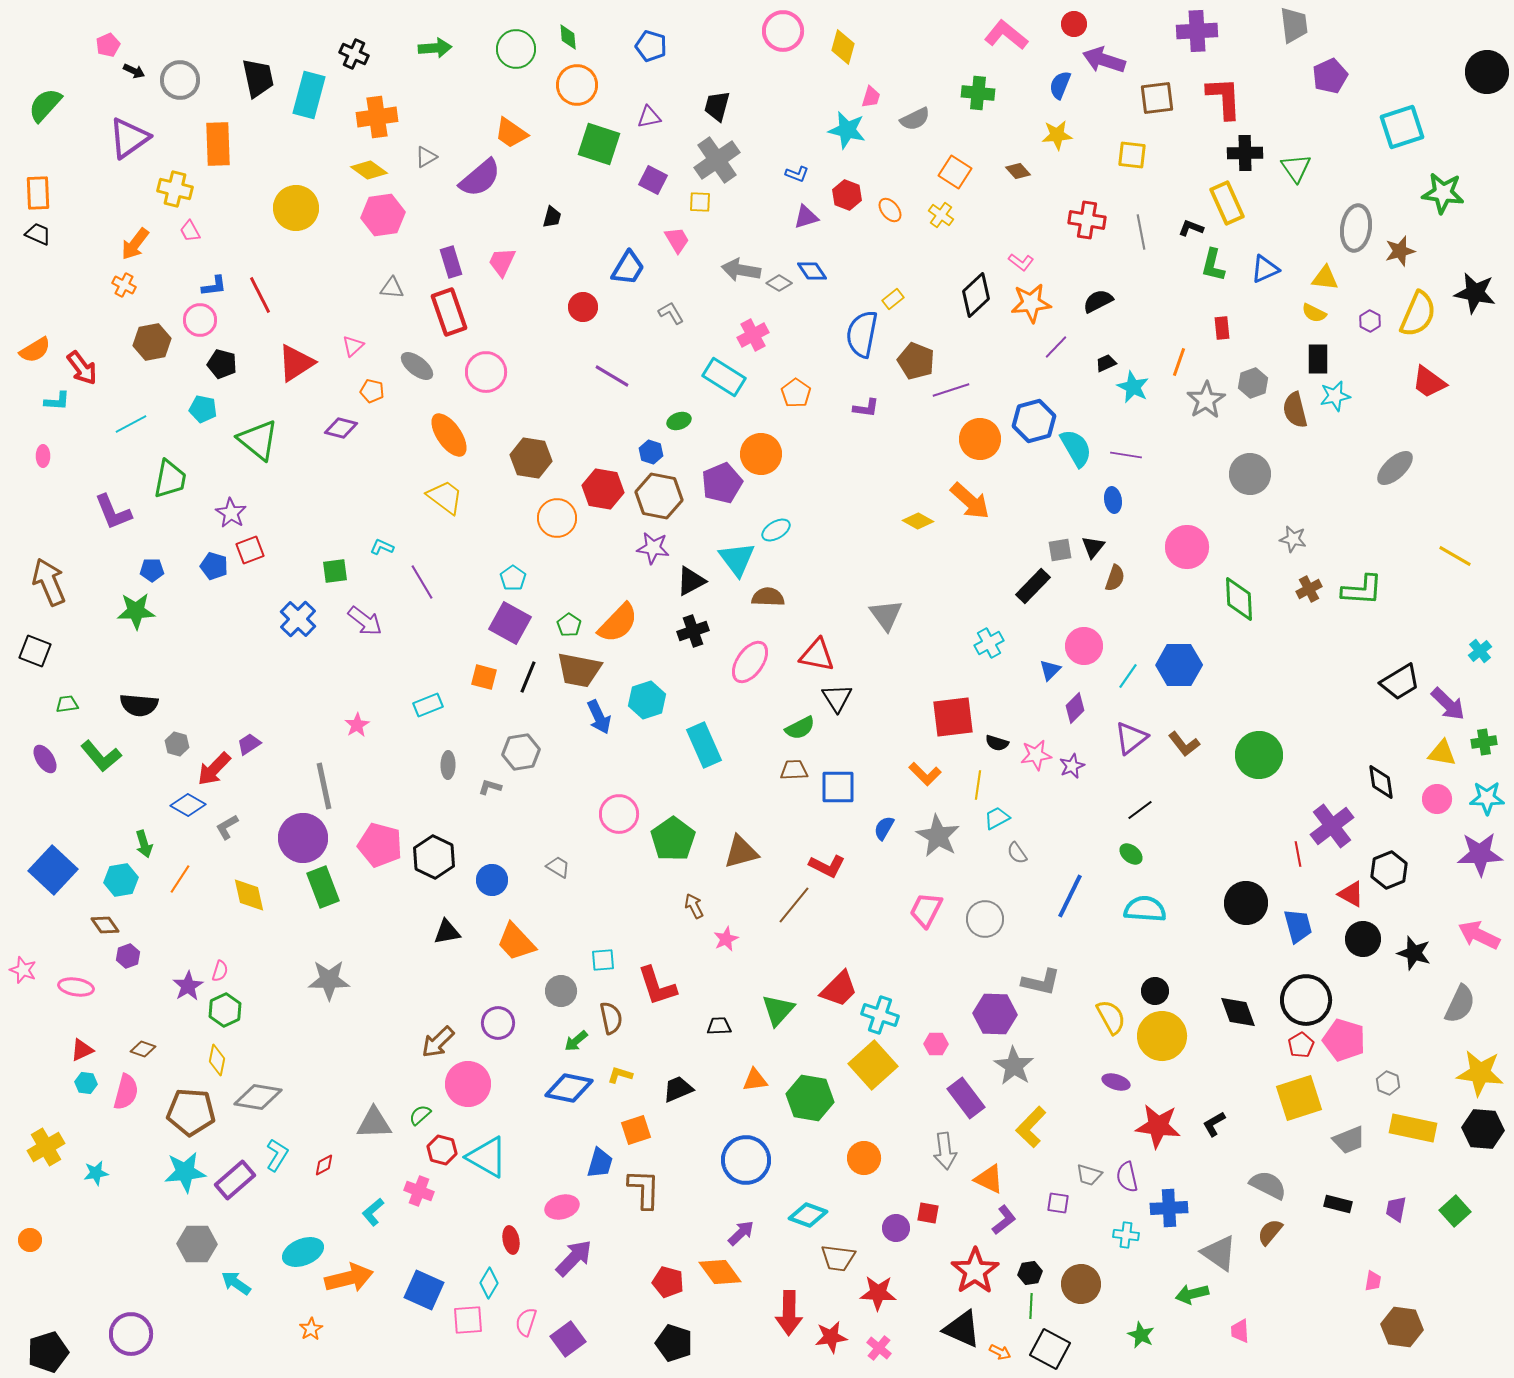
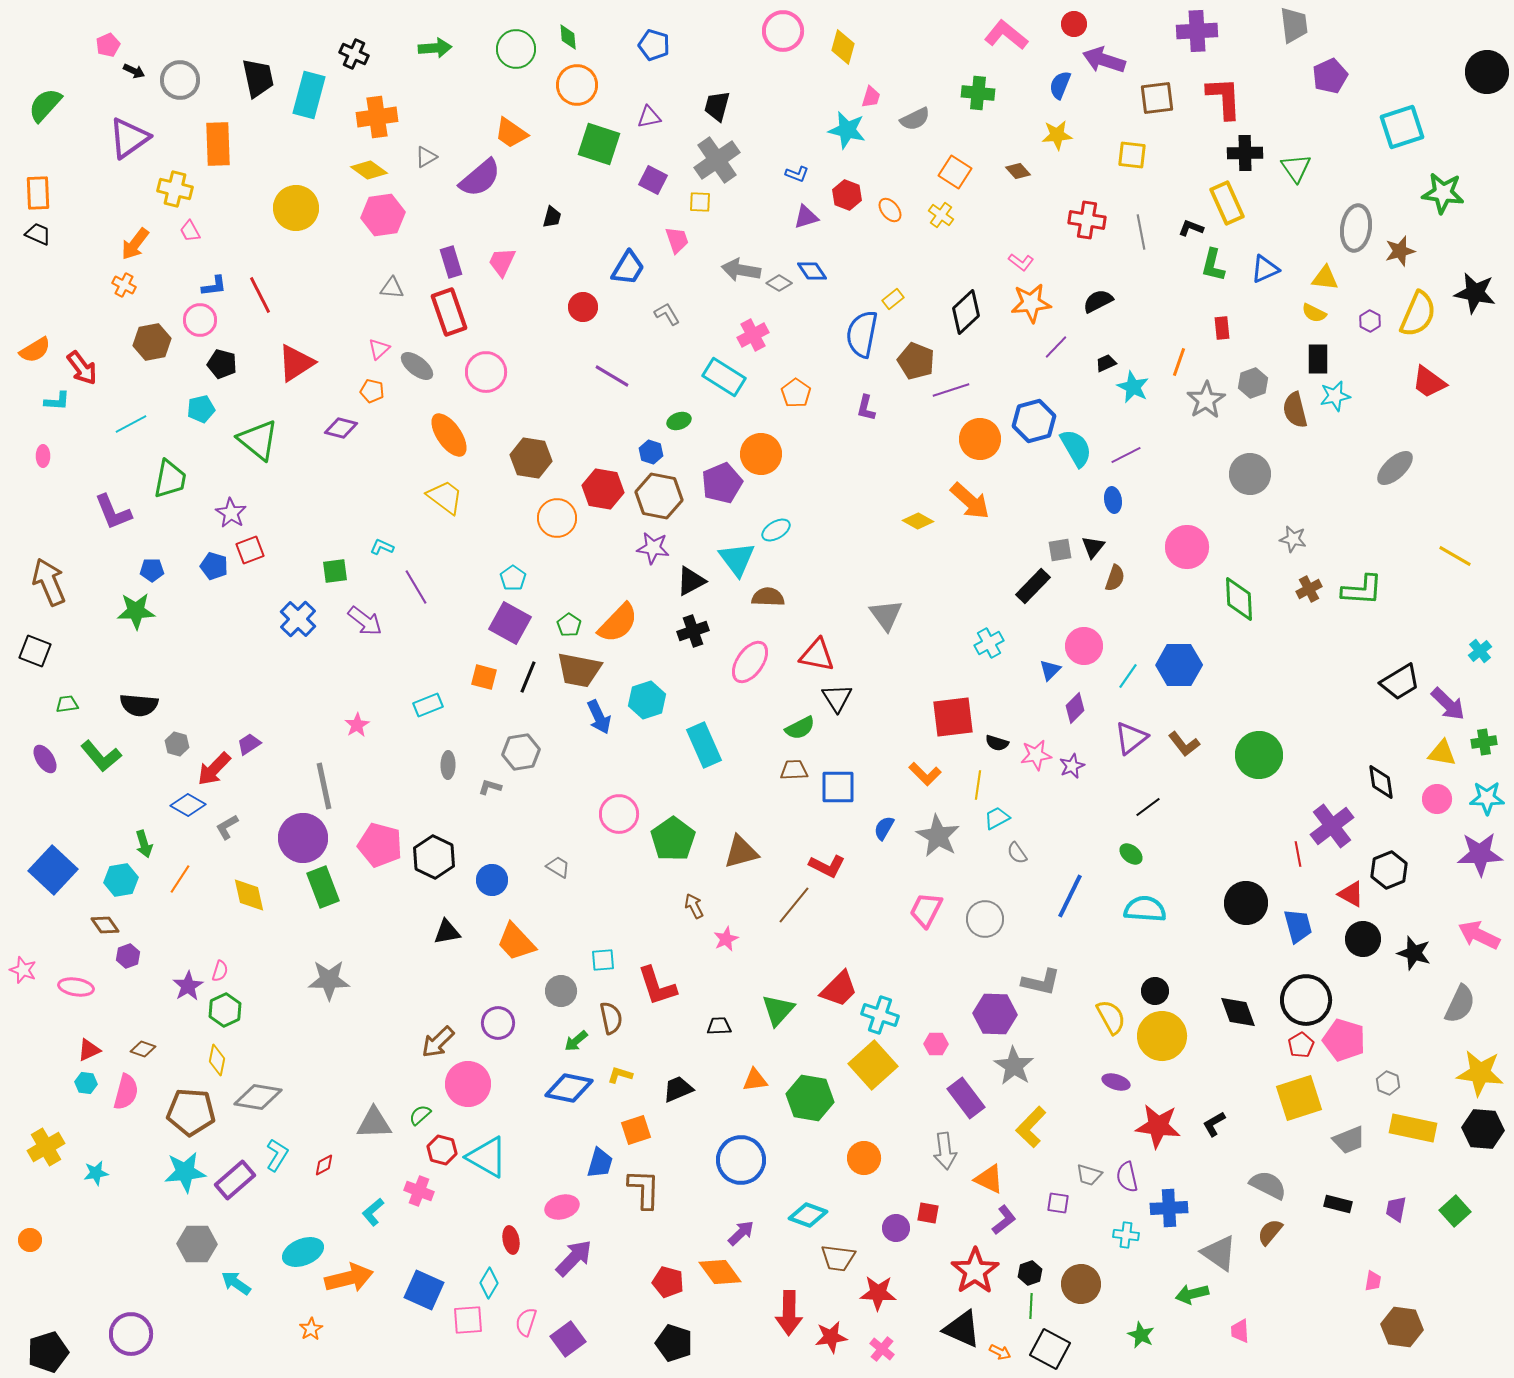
blue pentagon at (651, 46): moved 3 px right, 1 px up
pink trapezoid at (677, 240): rotated 12 degrees clockwise
black diamond at (976, 295): moved 10 px left, 17 px down
gray L-shape at (671, 313): moved 4 px left, 1 px down
pink triangle at (353, 346): moved 26 px right, 3 px down
purple L-shape at (866, 408): rotated 96 degrees clockwise
cyan pentagon at (203, 409): moved 2 px left; rotated 24 degrees counterclockwise
purple line at (1126, 455): rotated 36 degrees counterclockwise
purple line at (422, 582): moved 6 px left, 5 px down
black line at (1140, 810): moved 8 px right, 3 px up
red triangle at (82, 1050): moved 7 px right
blue circle at (746, 1160): moved 5 px left
black hexagon at (1030, 1273): rotated 10 degrees counterclockwise
pink cross at (879, 1348): moved 3 px right, 1 px down
